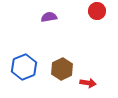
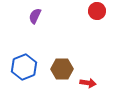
purple semicircle: moved 14 px left, 1 px up; rotated 56 degrees counterclockwise
brown hexagon: rotated 25 degrees clockwise
